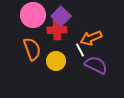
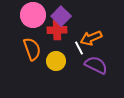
white line: moved 1 px left, 2 px up
